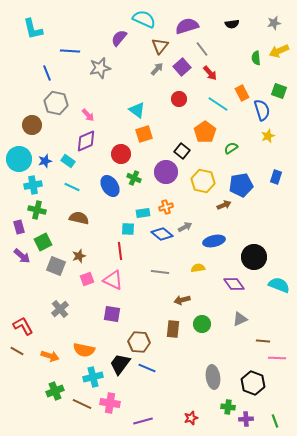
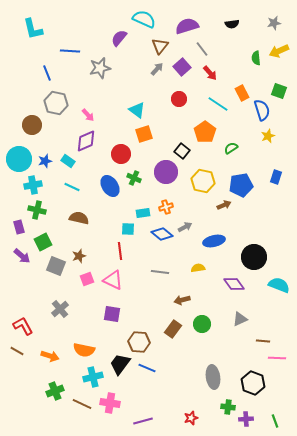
brown rectangle at (173, 329): rotated 30 degrees clockwise
